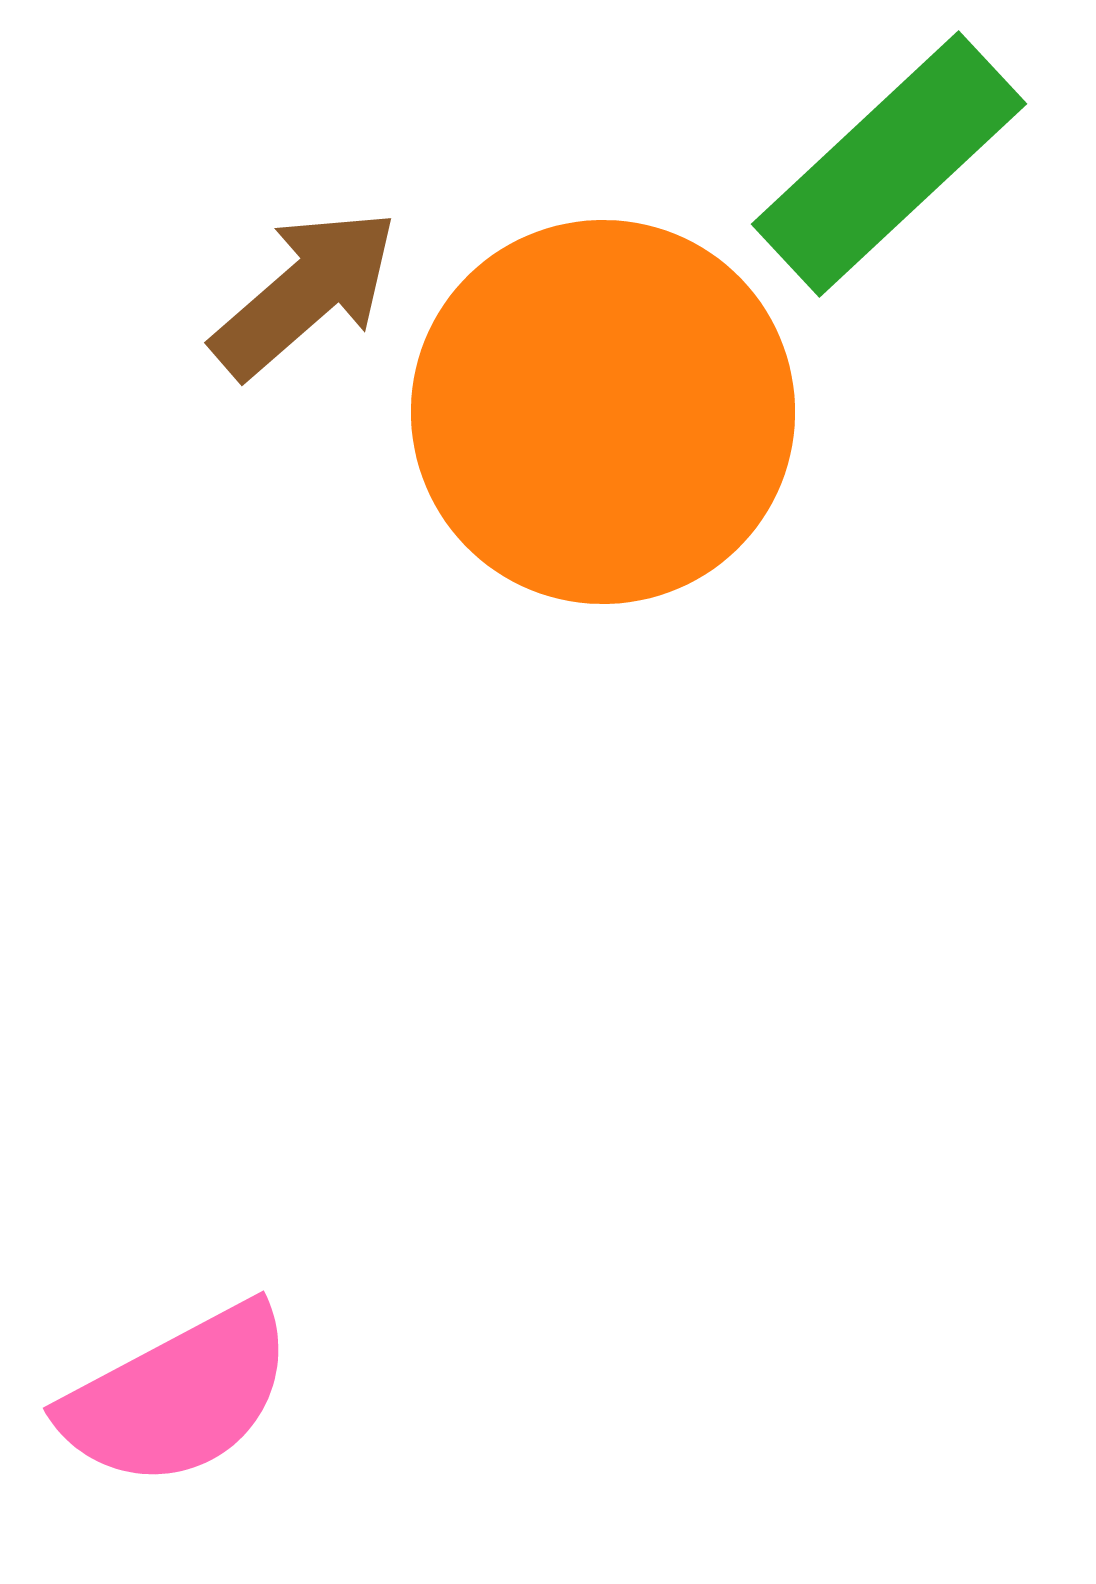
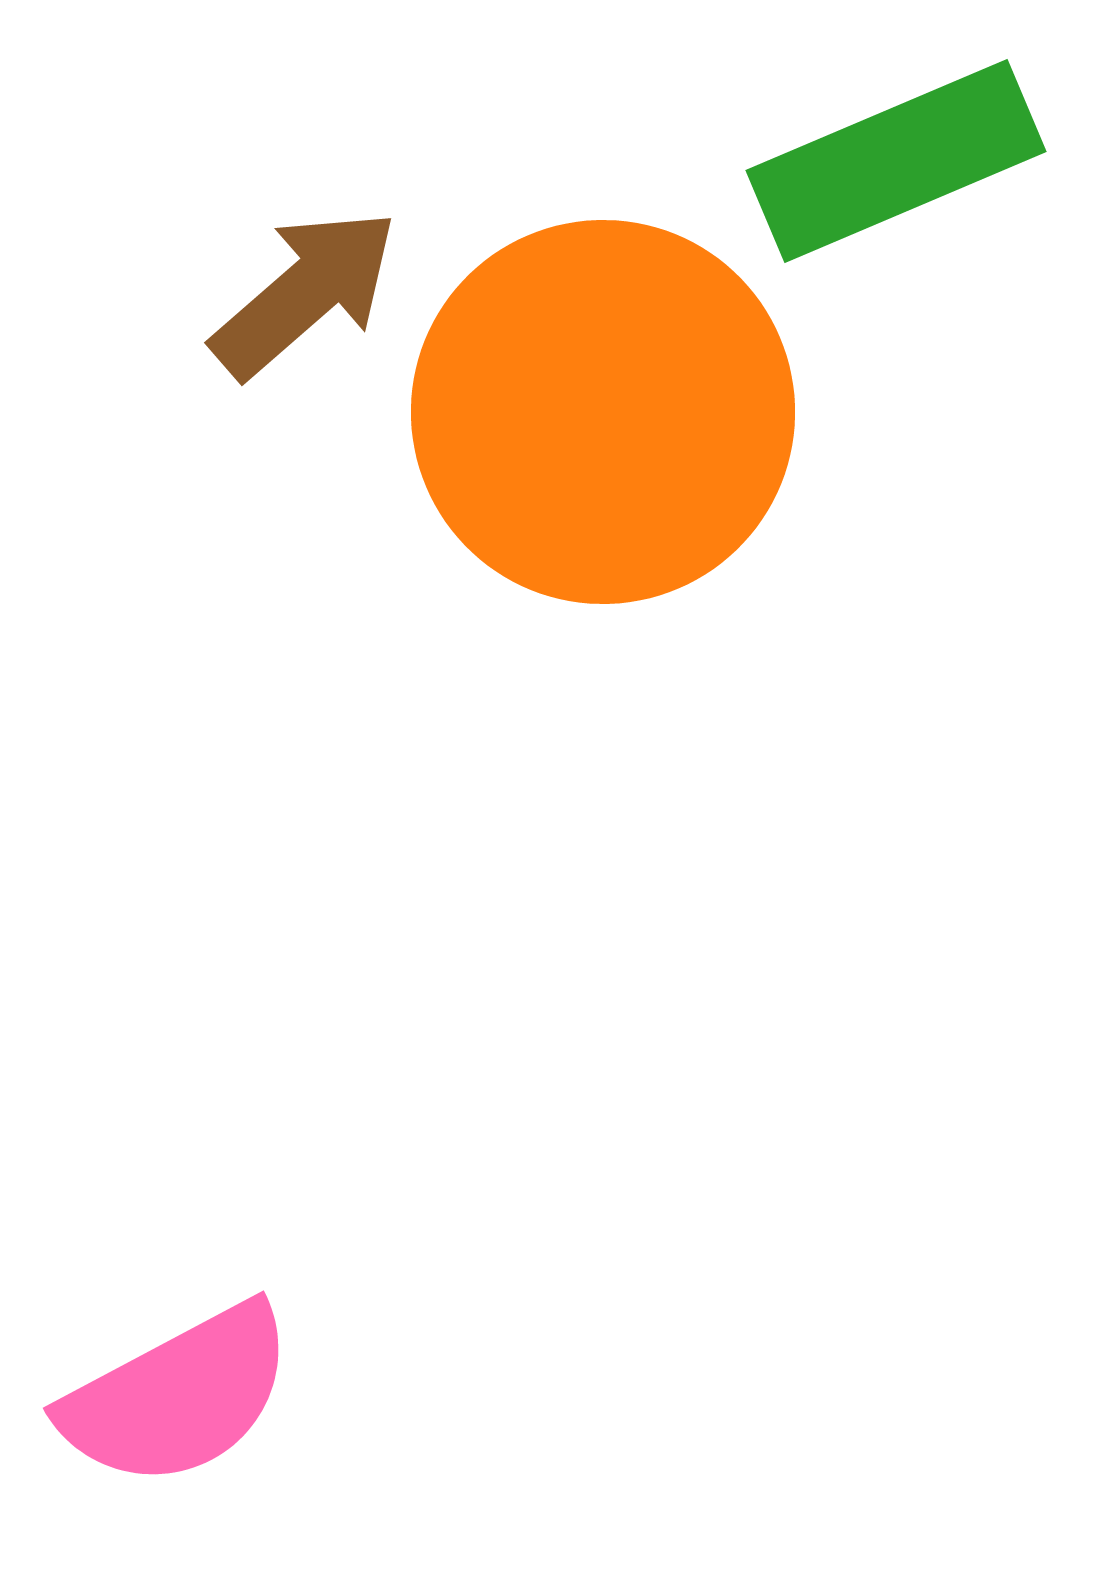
green rectangle: moved 7 px right, 3 px up; rotated 20 degrees clockwise
